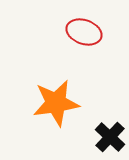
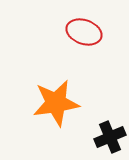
black cross: rotated 24 degrees clockwise
